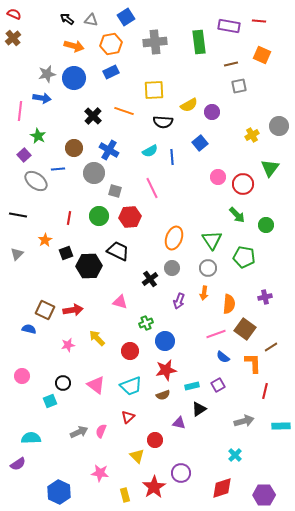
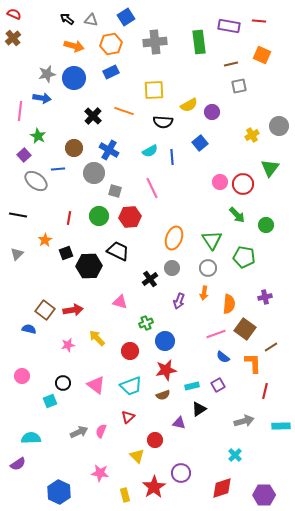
pink circle at (218, 177): moved 2 px right, 5 px down
brown square at (45, 310): rotated 12 degrees clockwise
